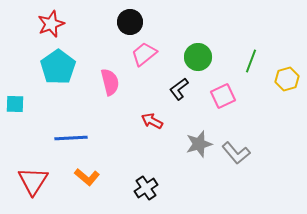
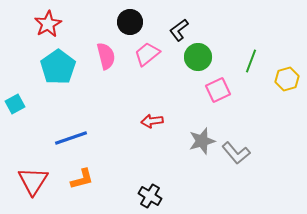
red star: moved 3 px left; rotated 8 degrees counterclockwise
pink trapezoid: moved 3 px right
pink semicircle: moved 4 px left, 26 px up
black L-shape: moved 59 px up
pink square: moved 5 px left, 6 px up
cyan square: rotated 30 degrees counterclockwise
red arrow: rotated 35 degrees counterclockwise
blue line: rotated 16 degrees counterclockwise
gray star: moved 3 px right, 3 px up
orange L-shape: moved 5 px left, 2 px down; rotated 55 degrees counterclockwise
black cross: moved 4 px right, 8 px down; rotated 25 degrees counterclockwise
